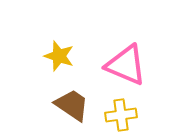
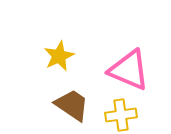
yellow star: rotated 28 degrees clockwise
pink triangle: moved 3 px right, 5 px down
